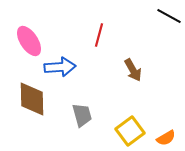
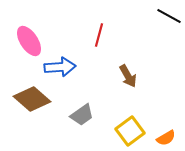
brown arrow: moved 5 px left, 6 px down
brown diamond: rotated 48 degrees counterclockwise
gray trapezoid: rotated 70 degrees clockwise
